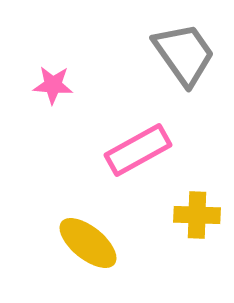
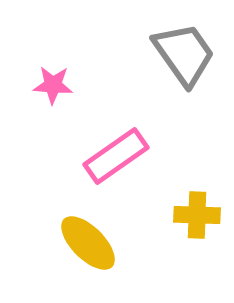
pink rectangle: moved 22 px left, 6 px down; rotated 6 degrees counterclockwise
yellow ellipse: rotated 6 degrees clockwise
